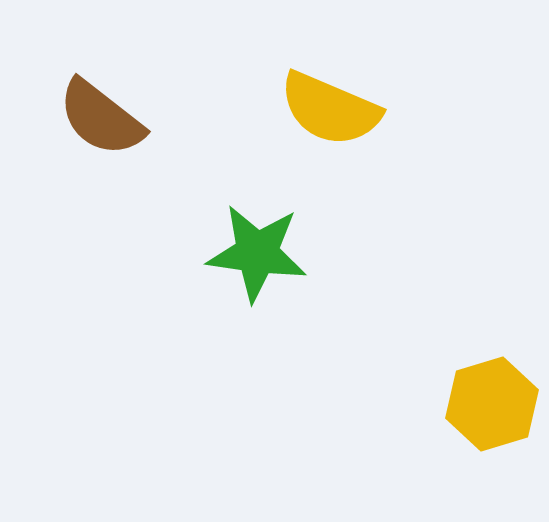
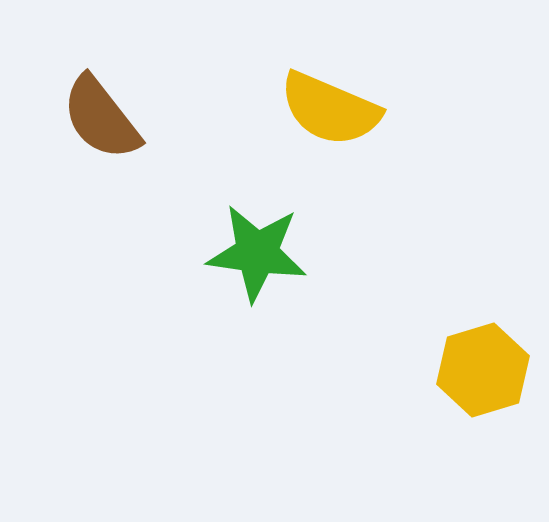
brown semicircle: rotated 14 degrees clockwise
yellow hexagon: moved 9 px left, 34 px up
